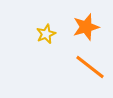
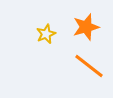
orange line: moved 1 px left, 1 px up
